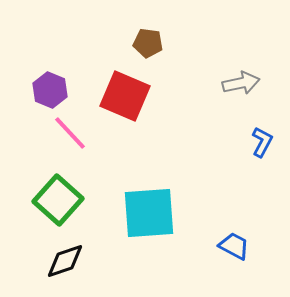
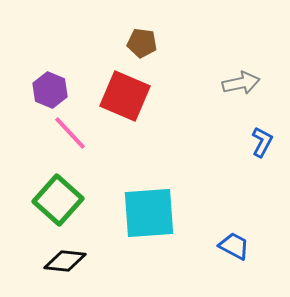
brown pentagon: moved 6 px left
black diamond: rotated 24 degrees clockwise
